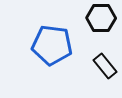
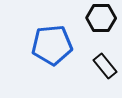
blue pentagon: rotated 12 degrees counterclockwise
